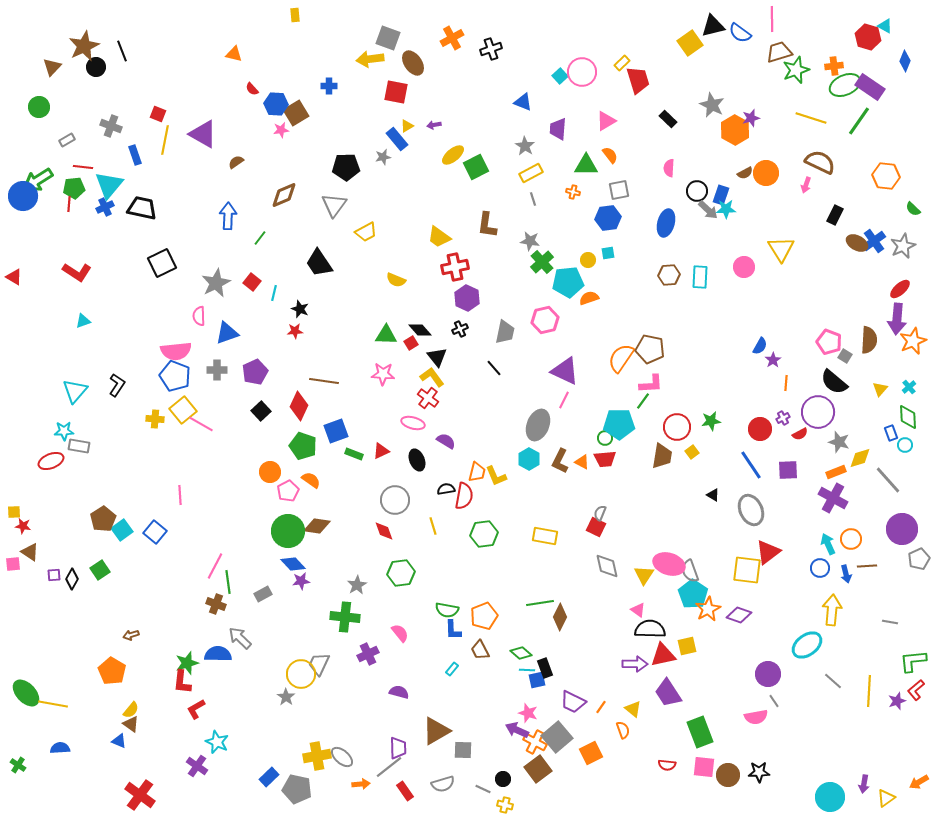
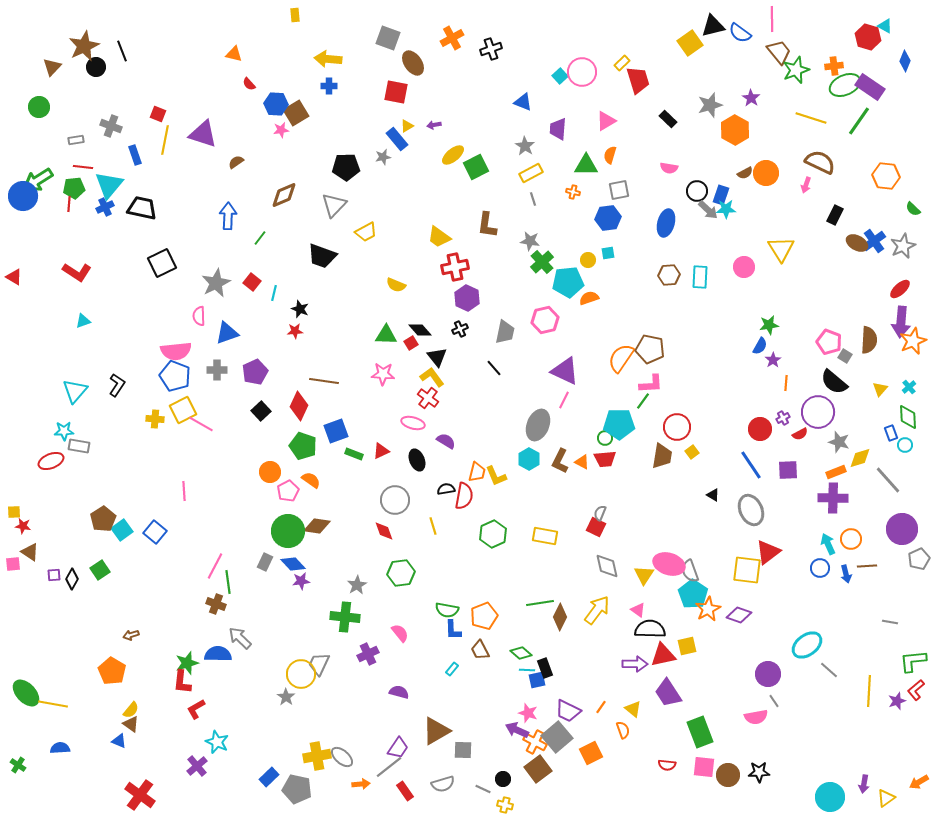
brown trapezoid at (779, 52): rotated 68 degrees clockwise
yellow arrow at (370, 59): moved 42 px left; rotated 12 degrees clockwise
red semicircle at (252, 89): moved 3 px left, 5 px up
gray star at (712, 105): moved 2 px left; rotated 30 degrees clockwise
purple star at (751, 118): moved 20 px up; rotated 24 degrees counterclockwise
purple triangle at (203, 134): rotated 12 degrees counterclockwise
gray rectangle at (67, 140): moved 9 px right; rotated 21 degrees clockwise
orange semicircle at (610, 155): rotated 126 degrees counterclockwise
pink semicircle at (669, 168): rotated 84 degrees counterclockwise
gray triangle at (334, 205): rotated 8 degrees clockwise
black trapezoid at (319, 263): moved 3 px right, 7 px up; rotated 36 degrees counterclockwise
yellow semicircle at (396, 280): moved 5 px down
purple arrow at (897, 319): moved 4 px right, 3 px down
yellow square at (183, 410): rotated 12 degrees clockwise
green star at (711, 421): moved 58 px right, 96 px up
pink line at (180, 495): moved 4 px right, 4 px up
purple cross at (833, 498): rotated 28 degrees counterclockwise
green hexagon at (484, 534): moved 9 px right; rotated 16 degrees counterclockwise
gray rectangle at (263, 594): moved 2 px right, 32 px up; rotated 36 degrees counterclockwise
yellow arrow at (832, 610): moved 235 px left; rotated 32 degrees clockwise
gray line at (833, 681): moved 4 px left, 11 px up
purple trapezoid at (573, 702): moved 5 px left, 9 px down
purple trapezoid at (398, 748): rotated 35 degrees clockwise
purple cross at (197, 766): rotated 15 degrees clockwise
